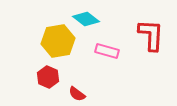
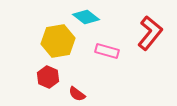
cyan diamond: moved 2 px up
red L-shape: moved 1 px left, 2 px up; rotated 36 degrees clockwise
